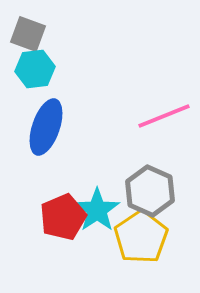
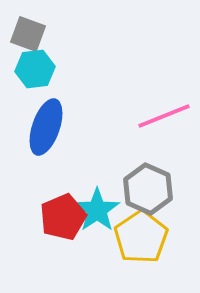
gray hexagon: moved 2 px left, 2 px up
